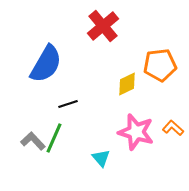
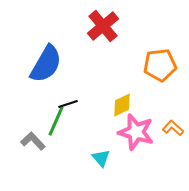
yellow diamond: moved 5 px left, 21 px down
green line: moved 2 px right, 17 px up
